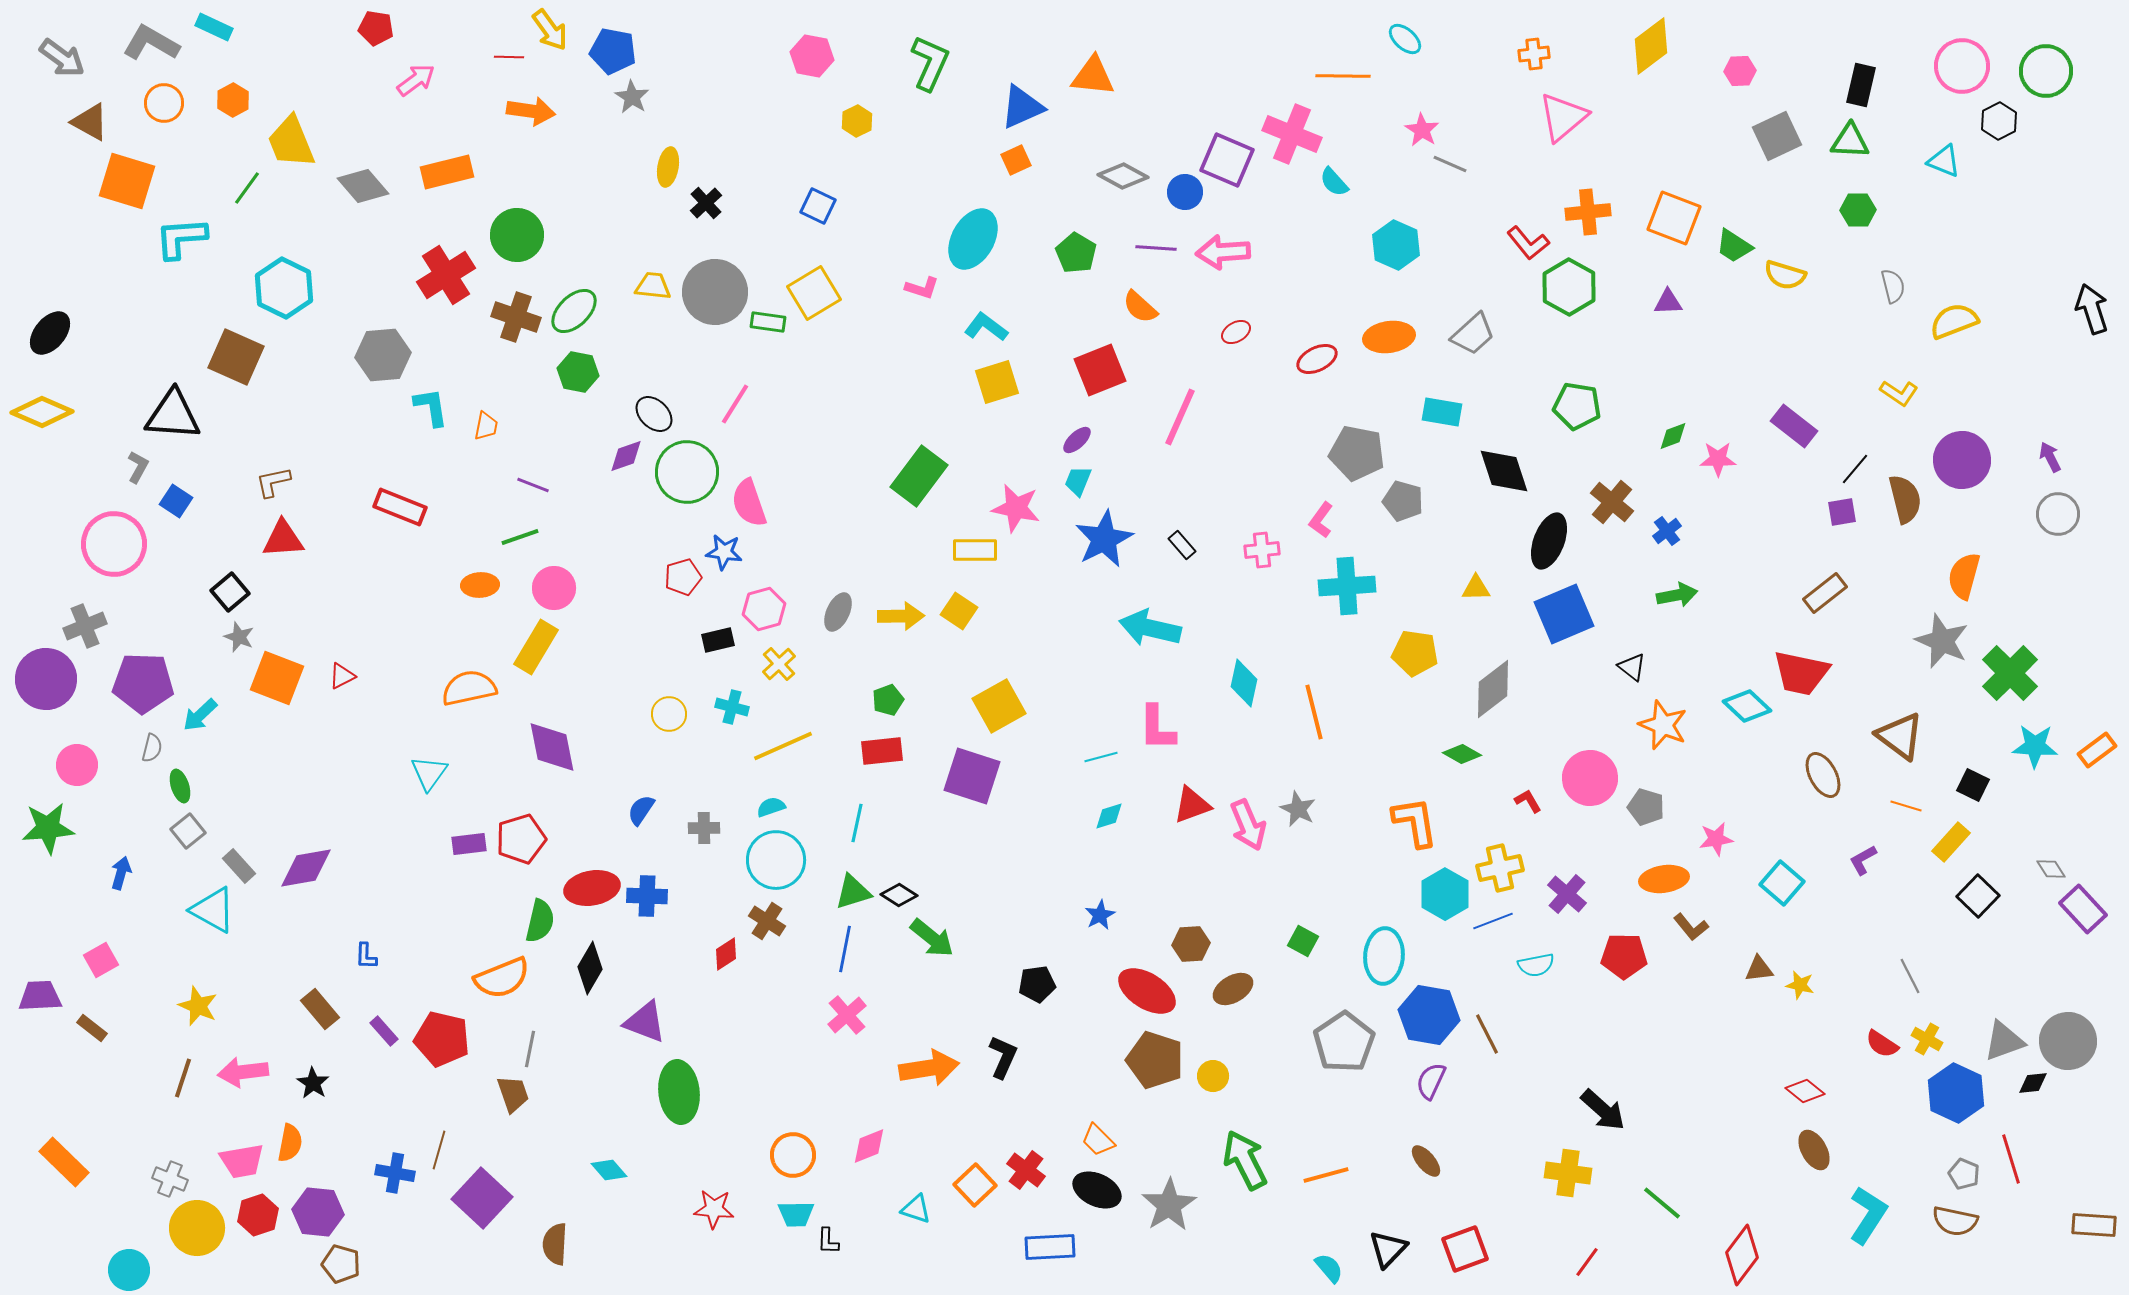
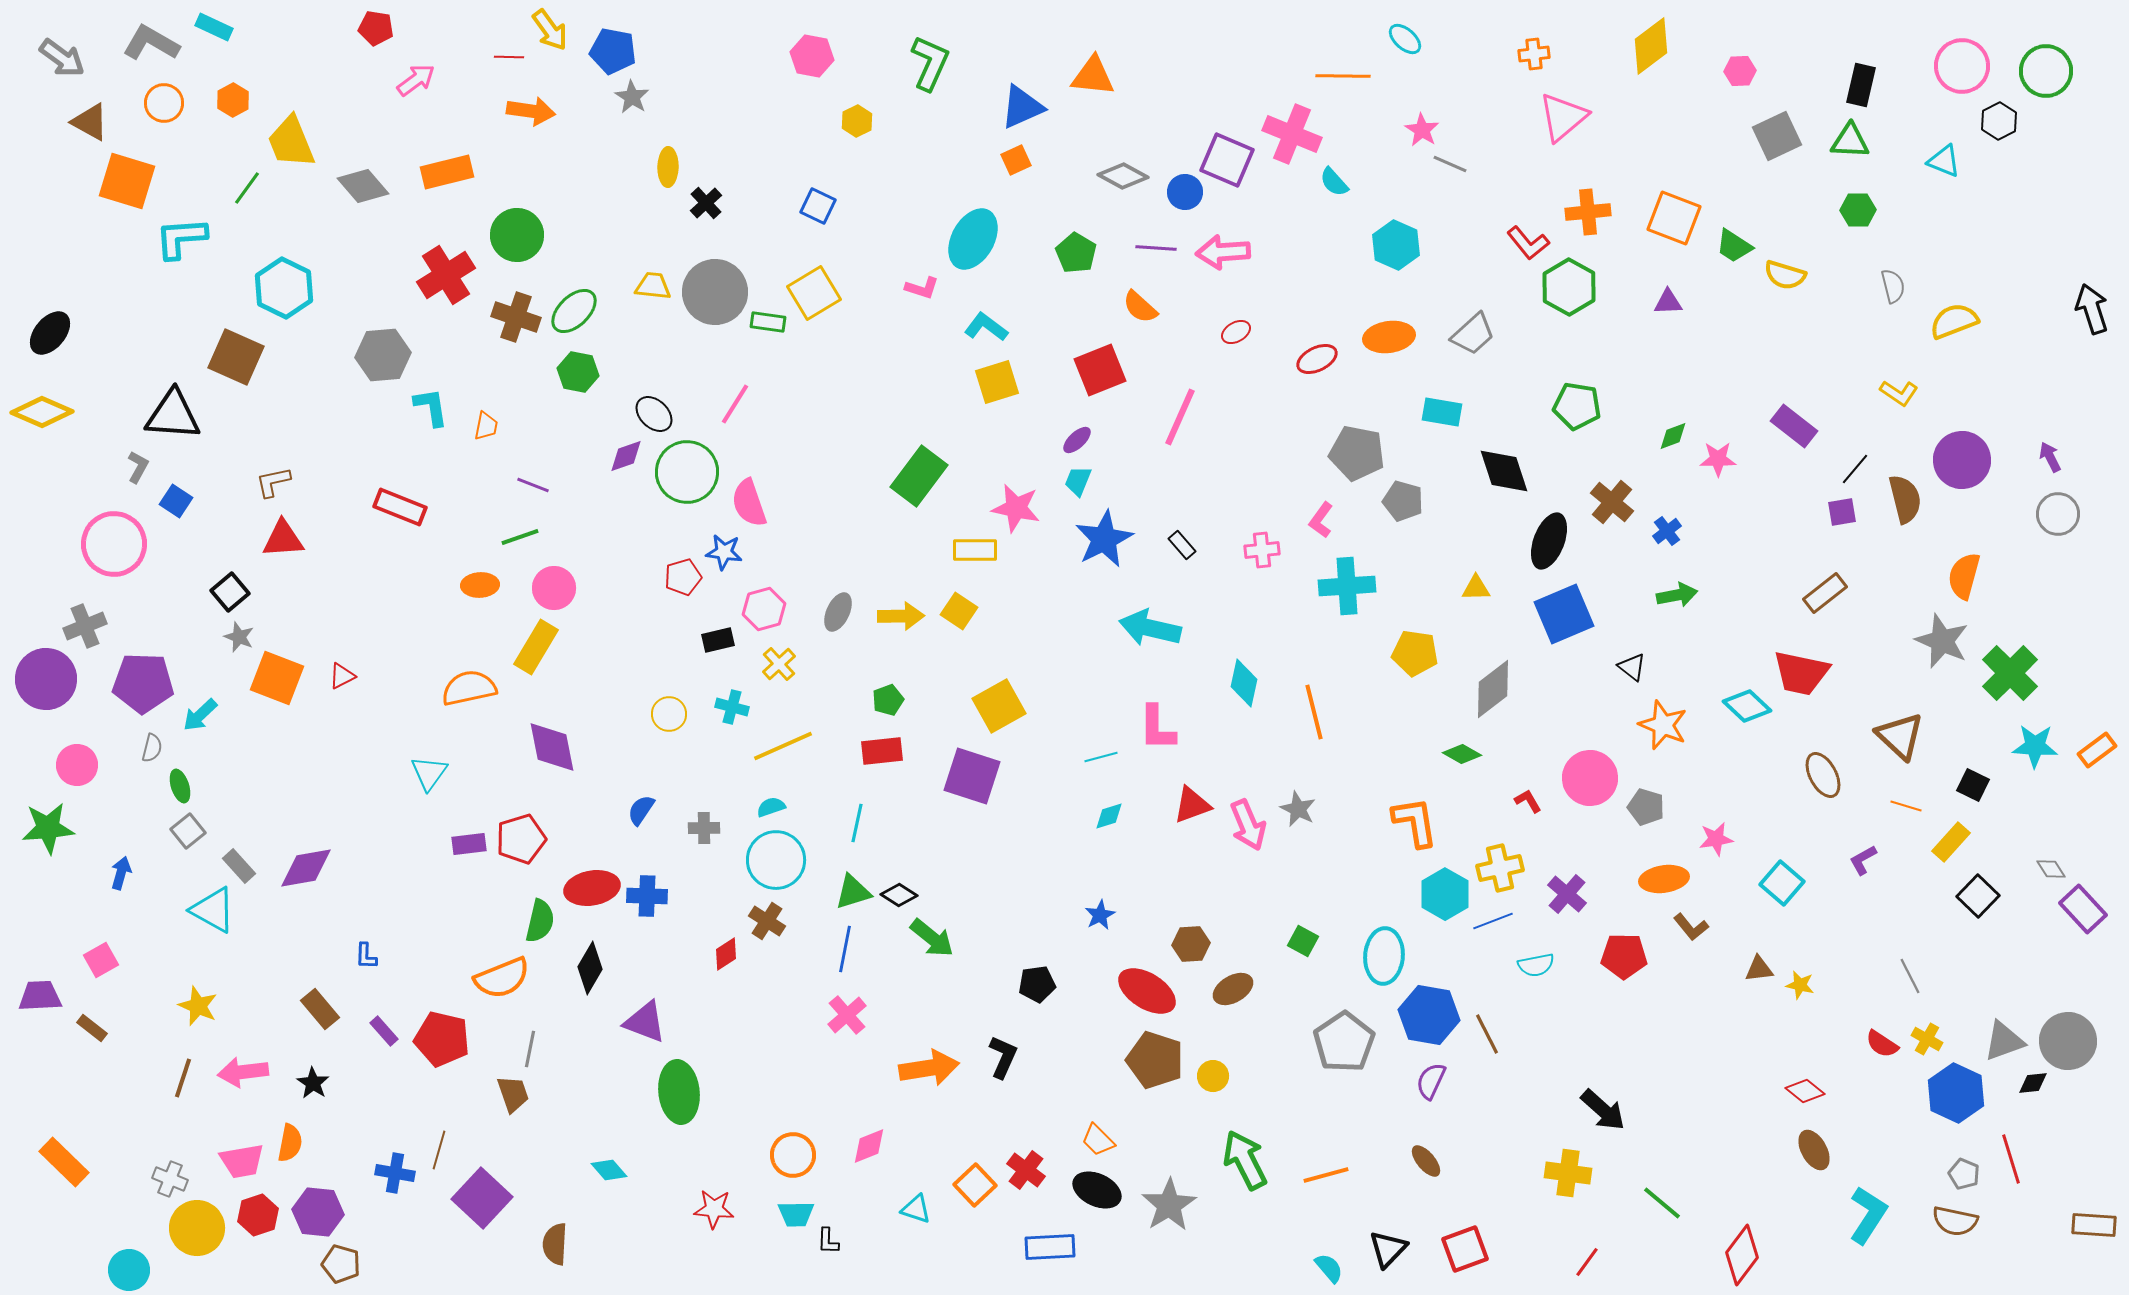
yellow ellipse at (668, 167): rotated 9 degrees counterclockwise
brown triangle at (1900, 736): rotated 6 degrees clockwise
